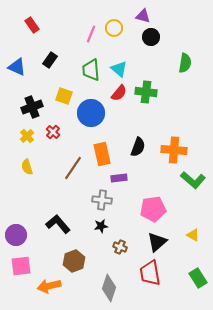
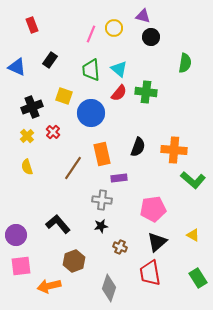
red rectangle: rotated 14 degrees clockwise
